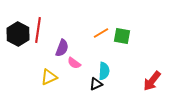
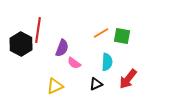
black hexagon: moved 3 px right, 10 px down
cyan semicircle: moved 3 px right, 9 px up
yellow triangle: moved 6 px right, 9 px down
red arrow: moved 24 px left, 2 px up
